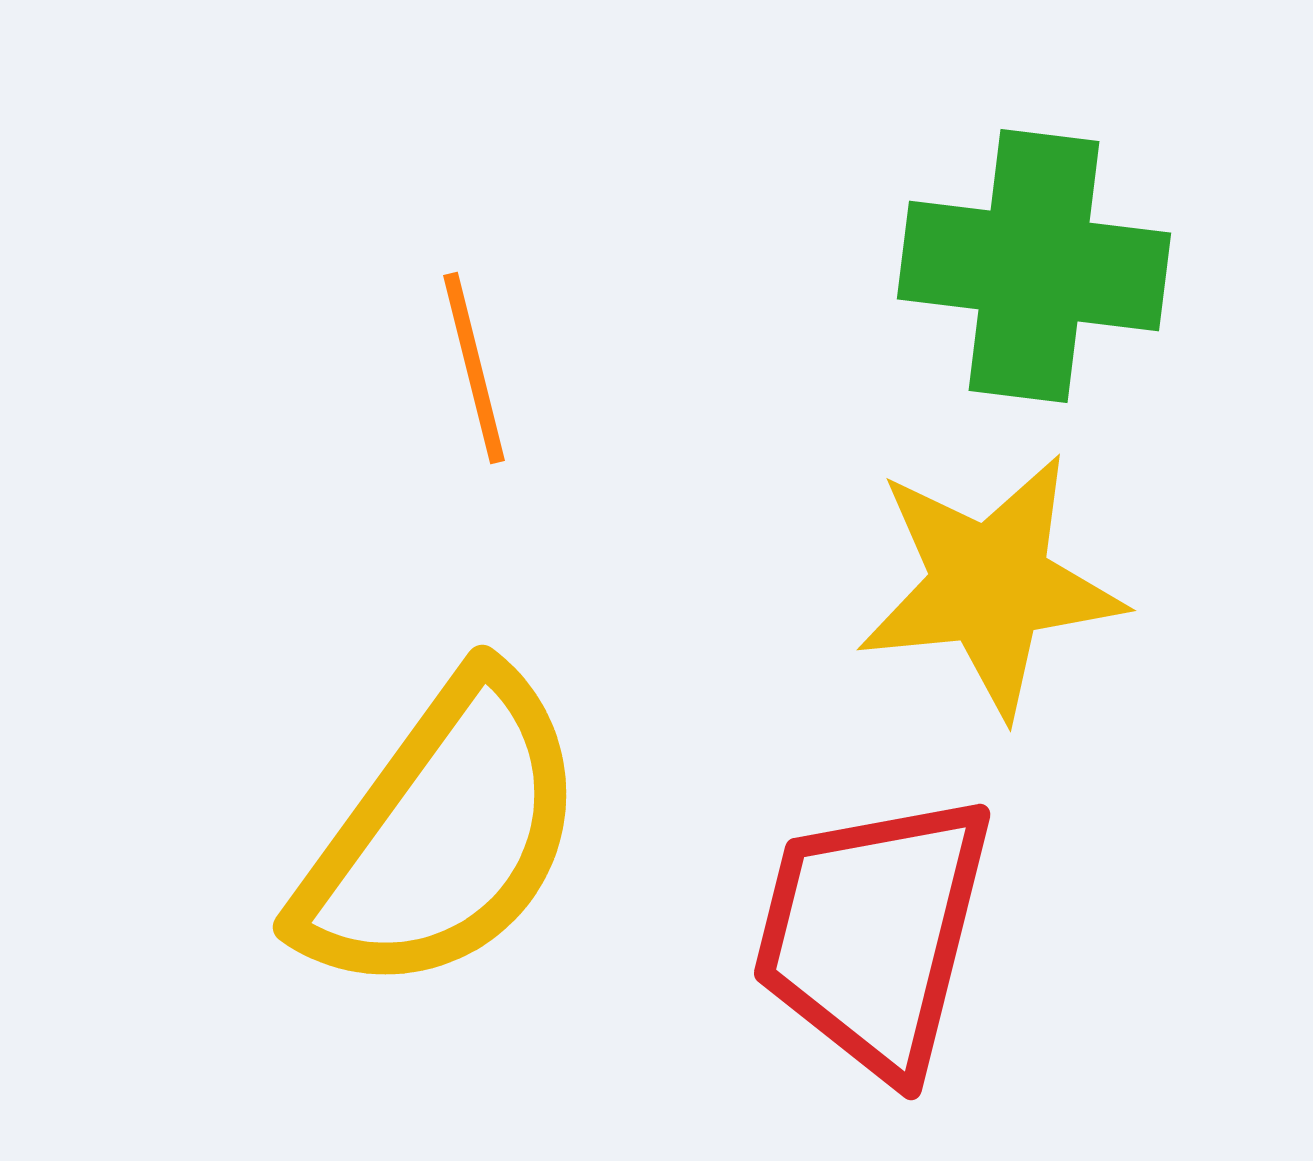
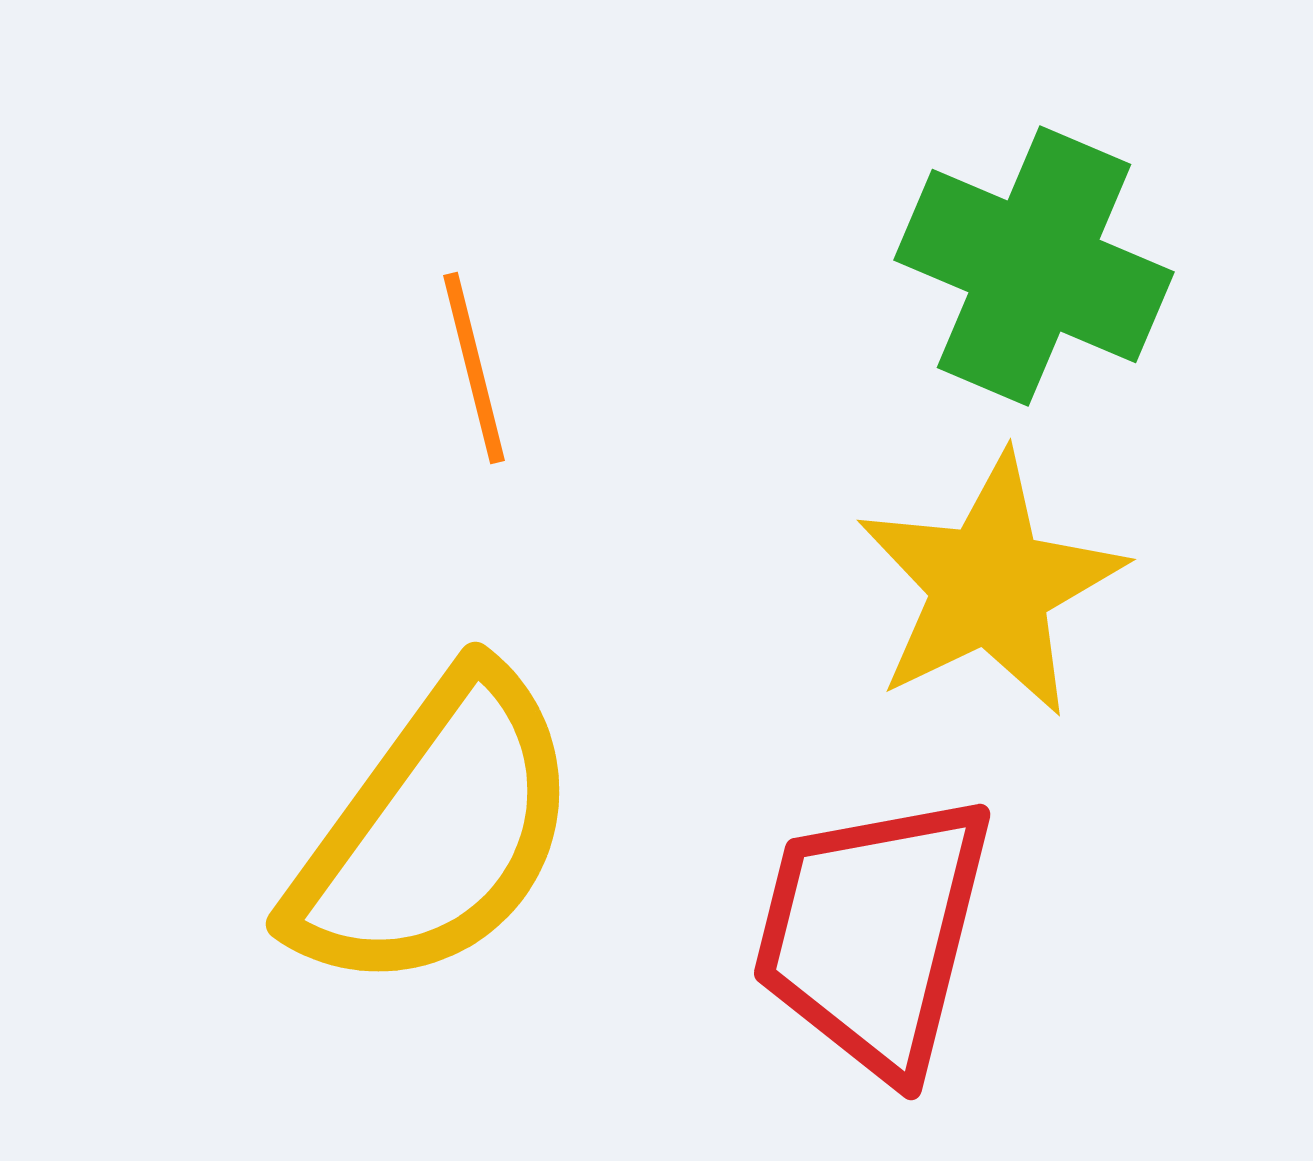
green cross: rotated 16 degrees clockwise
yellow star: rotated 20 degrees counterclockwise
yellow semicircle: moved 7 px left, 3 px up
